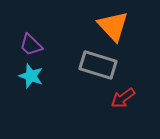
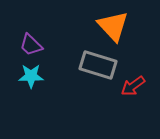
cyan star: rotated 20 degrees counterclockwise
red arrow: moved 10 px right, 12 px up
